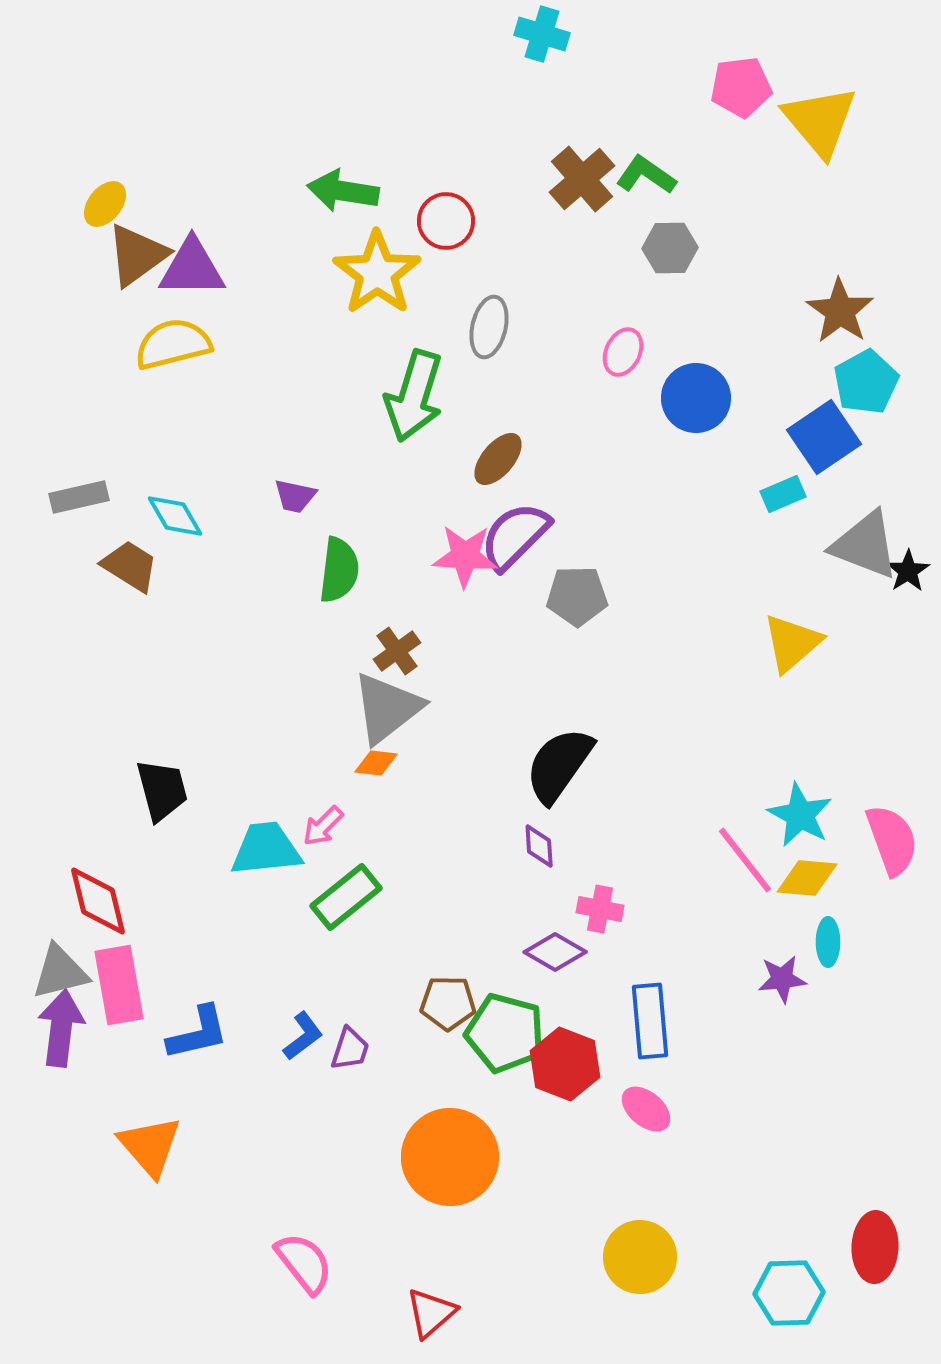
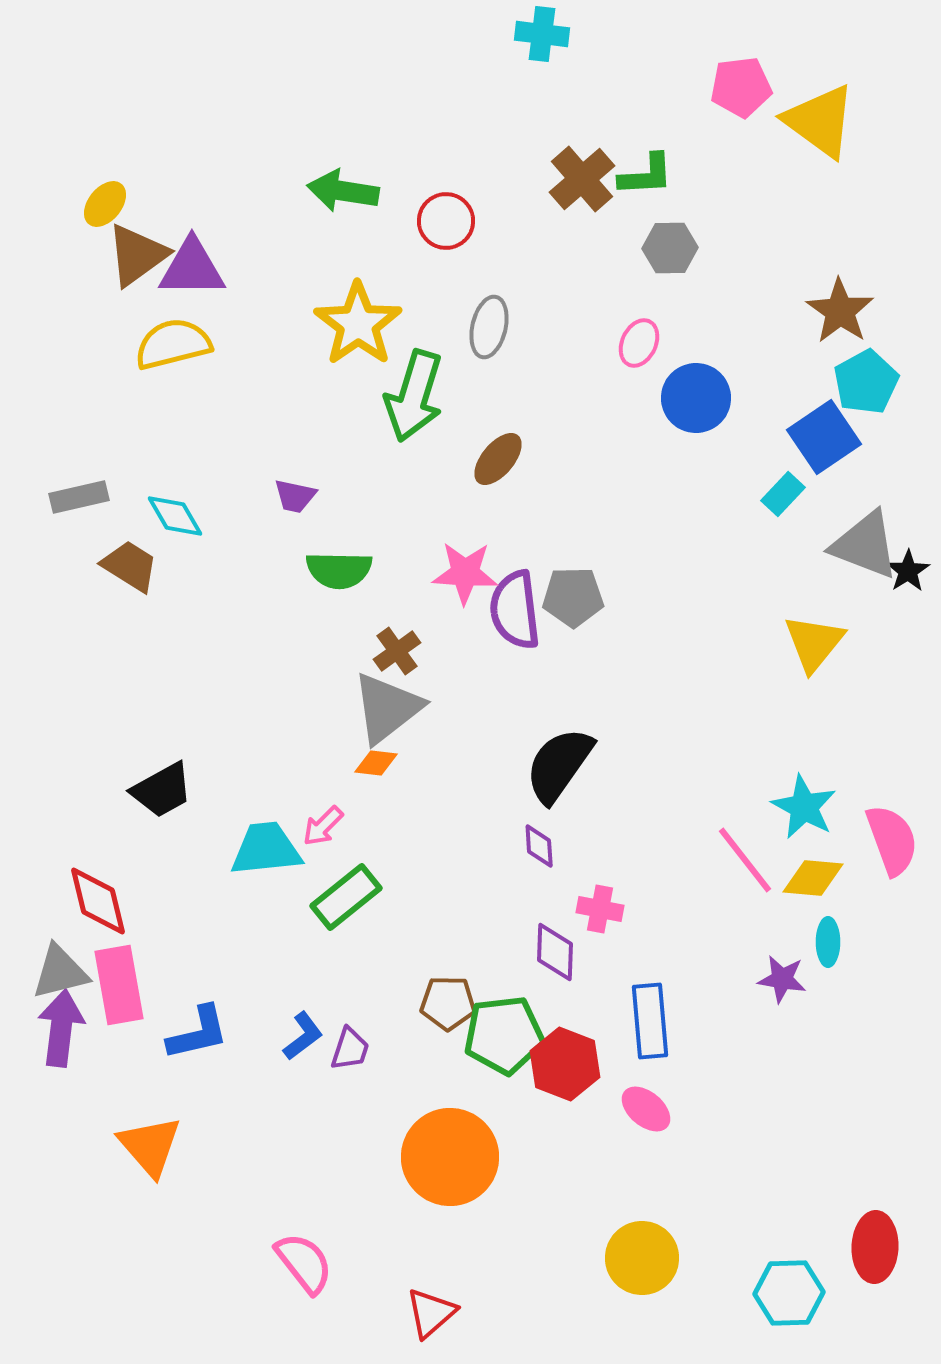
cyan cross at (542, 34): rotated 10 degrees counterclockwise
yellow triangle at (820, 121): rotated 14 degrees counterclockwise
green L-shape at (646, 175): rotated 142 degrees clockwise
yellow star at (377, 273): moved 19 px left, 51 px down
pink ellipse at (623, 352): moved 16 px right, 9 px up
cyan rectangle at (783, 494): rotated 24 degrees counterclockwise
purple semicircle at (515, 536): moved 74 px down; rotated 52 degrees counterclockwise
pink star at (465, 556): moved 17 px down
green semicircle at (339, 570): rotated 84 degrees clockwise
gray pentagon at (577, 596): moved 4 px left, 1 px down
yellow triangle at (792, 643): moved 22 px right; rotated 10 degrees counterclockwise
black trapezoid at (162, 790): rotated 76 degrees clockwise
cyan star at (800, 815): moved 4 px right, 8 px up
yellow diamond at (807, 878): moved 6 px right
purple diamond at (555, 952): rotated 62 degrees clockwise
purple star at (782, 979): rotated 15 degrees clockwise
green pentagon at (505, 1033): moved 1 px left, 2 px down; rotated 22 degrees counterclockwise
yellow circle at (640, 1257): moved 2 px right, 1 px down
